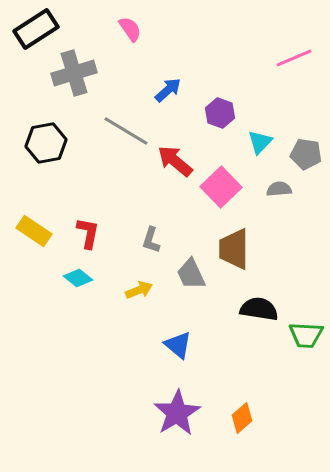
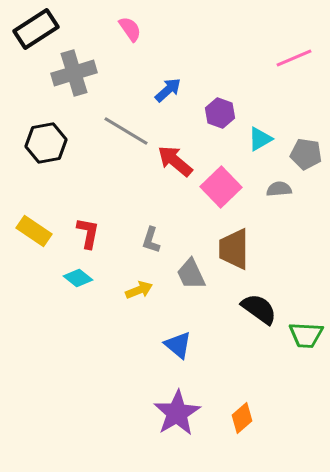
cyan triangle: moved 3 px up; rotated 16 degrees clockwise
black semicircle: rotated 27 degrees clockwise
